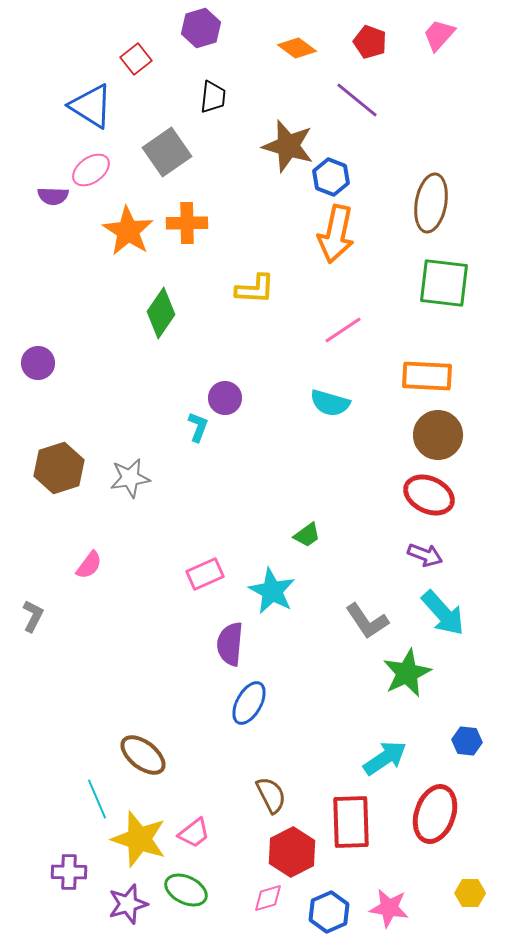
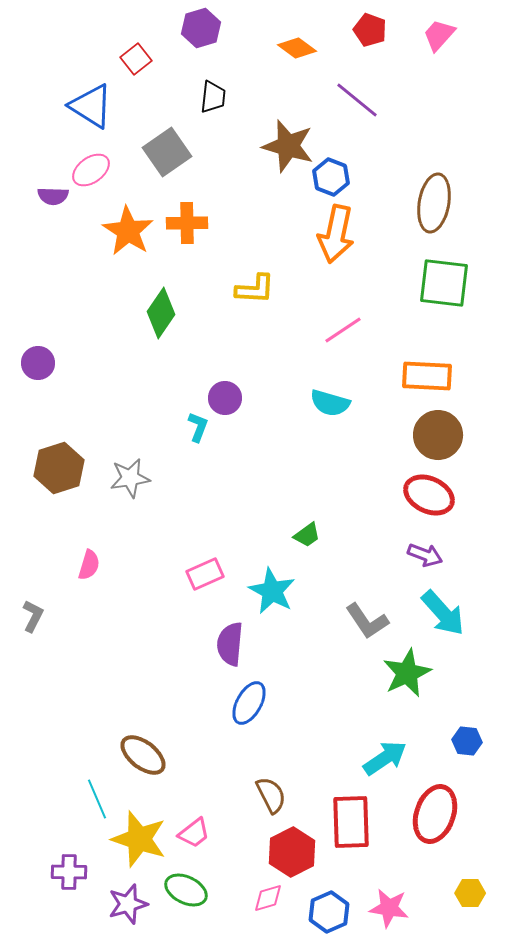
red pentagon at (370, 42): moved 12 px up
brown ellipse at (431, 203): moved 3 px right
pink semicircle at (89, 565): rotated 20 degrees counterclockwise
